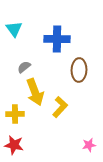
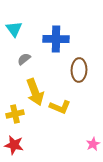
blue cross: moved 1 px left
gray semicircle: moved 8 px up
yellow L-shape: rotated 70 degrees clockwise
yellow cross: rotated 12 degrees counterclockwise
pink star: moved 4 px right, 1 px up; rotated 16 degrees counterclockwise
